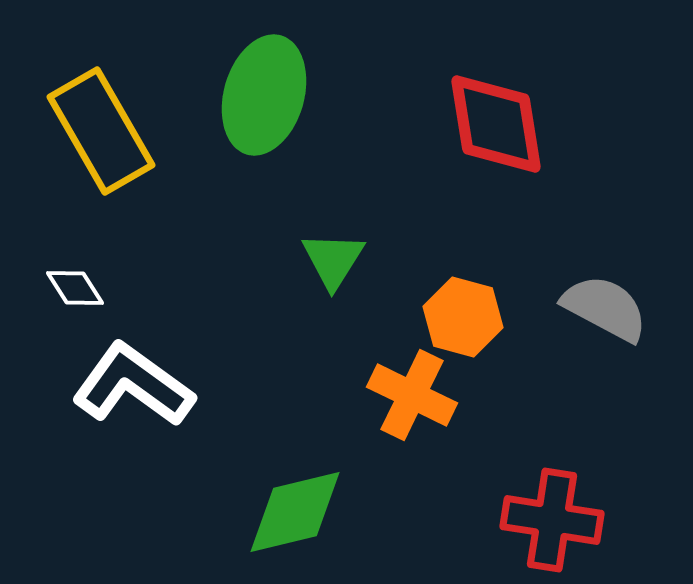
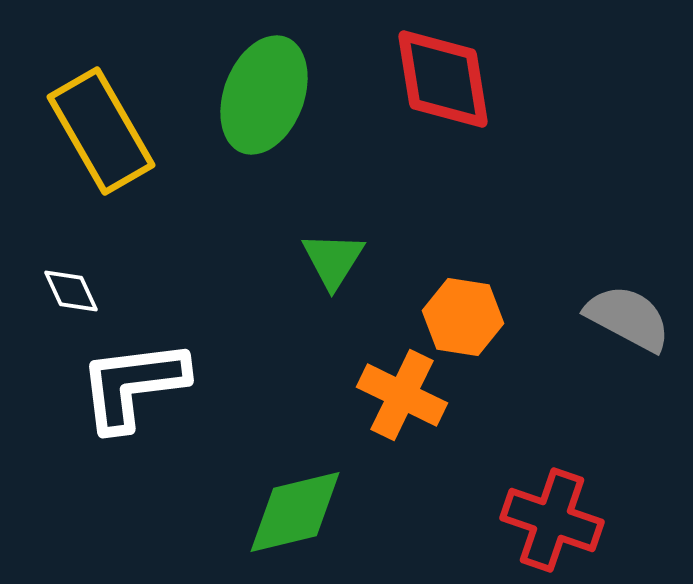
green ellipse: rotated 5 degrees clockwise
red diamond: moved 53 px left, 45 px up
white diamond: moved 4 px left, 3 px down; rotated 8 degrees clockwise
gray semicircle: moved 23 px right, 10 px down
orange hexagon: rotated 6 degrees counterclockwise
white L-shape: rotated 43 degrees counterclockwise
orange cross: moved 10 px left
red cross: rotated 10 degrees clockwise
